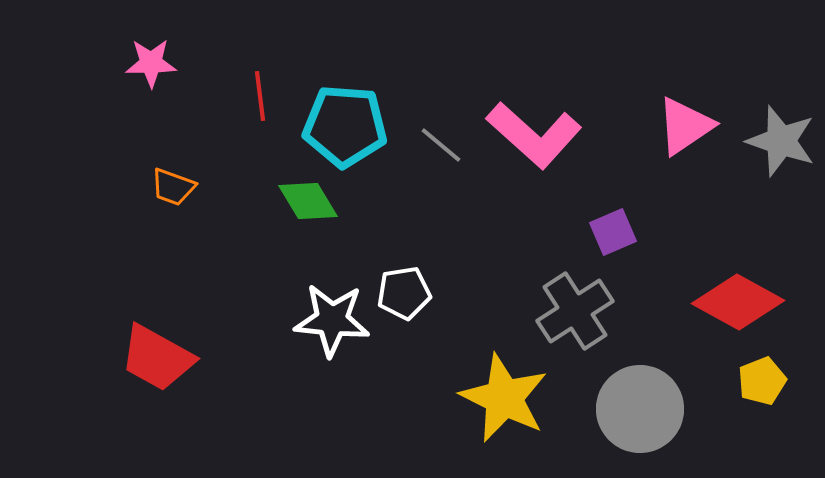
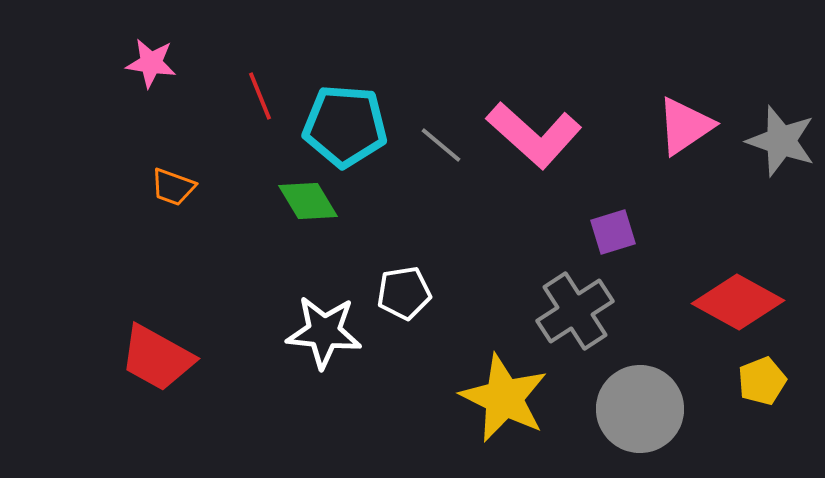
pink star: rotated 9 degrees clockwise
red line: rotated 15 degrees counterclockwise
purple square: rotated 6 degrees clockwise
white star: moved 8 px left, 12 px down
